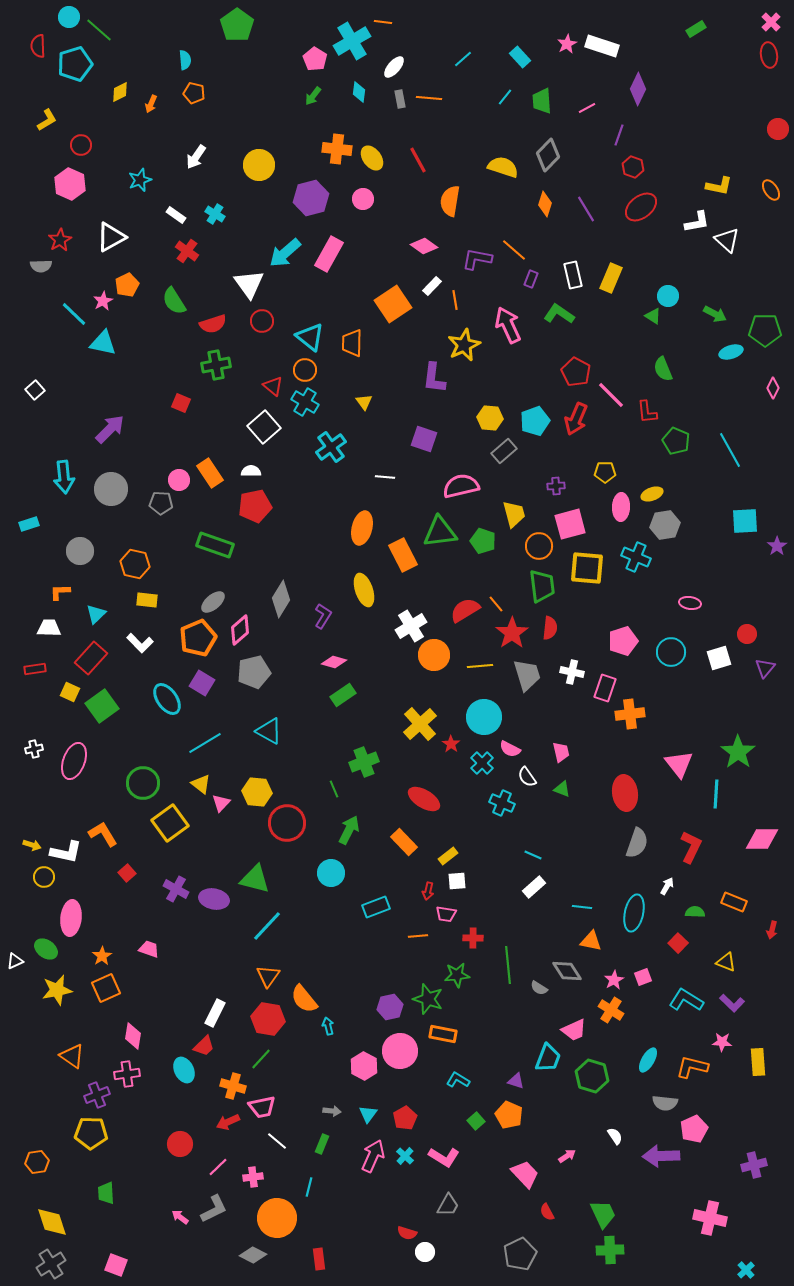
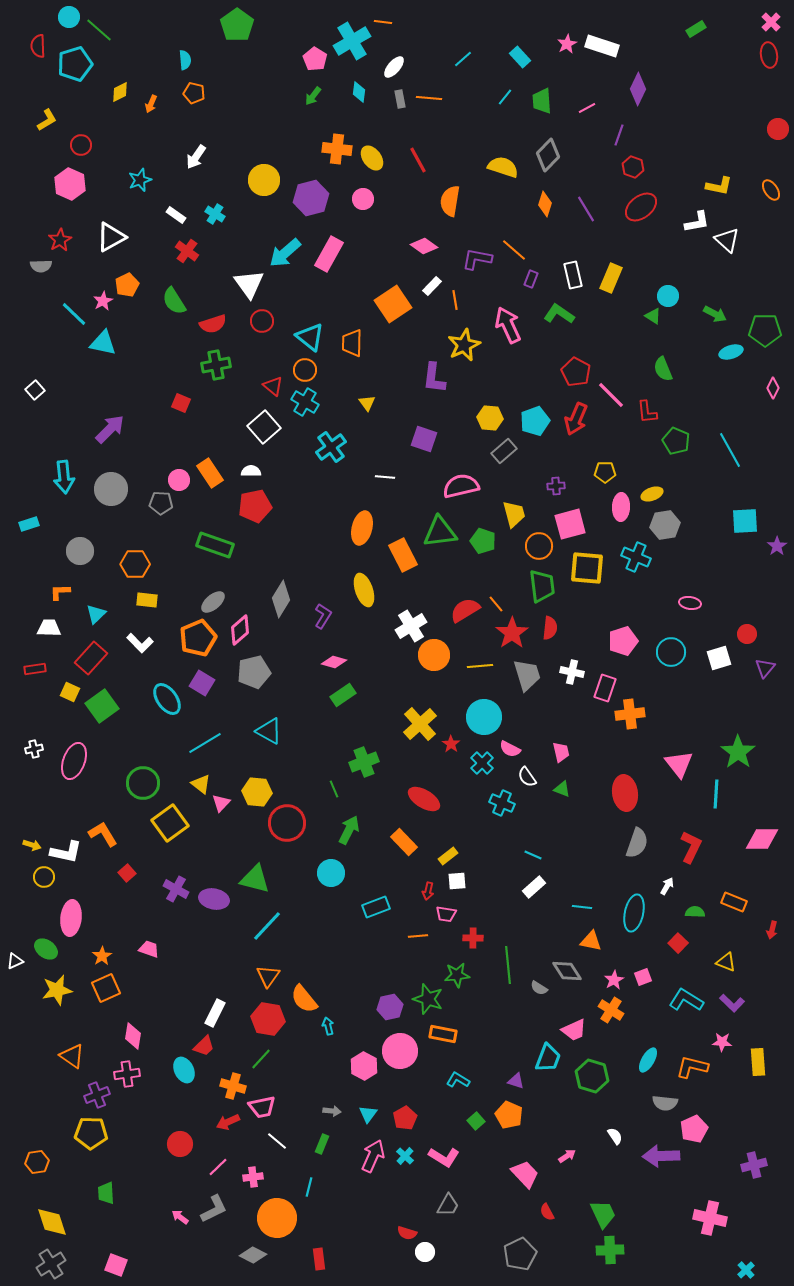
yellow circle at (259, 165): moved 5 px right, 15 px down
yellow triangle at (364, 402): moved 3 px right, 1 px down
orange hexagon at (135, 564): rotated 12 degrees counterclockwise
